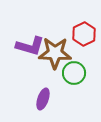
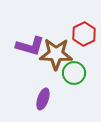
brown star: moved 1 px right, 1 px down
